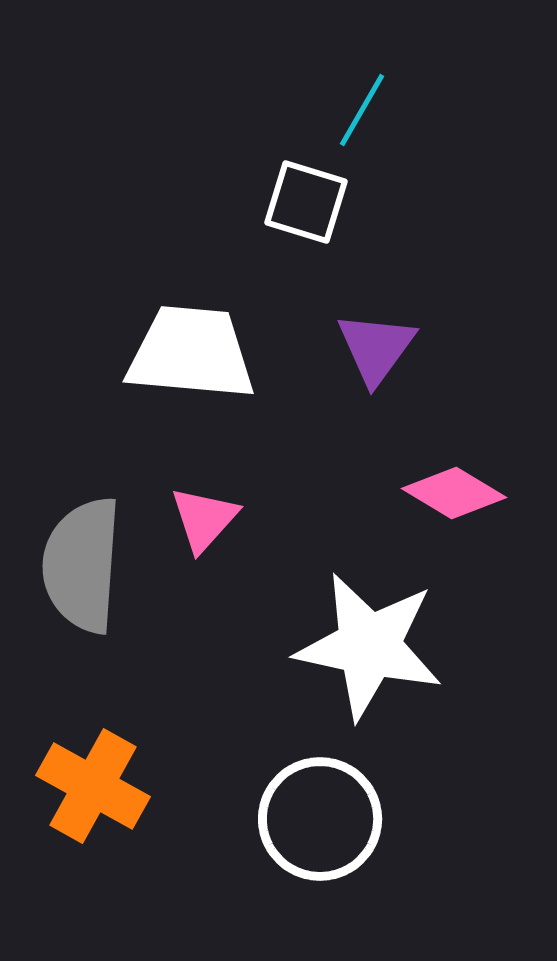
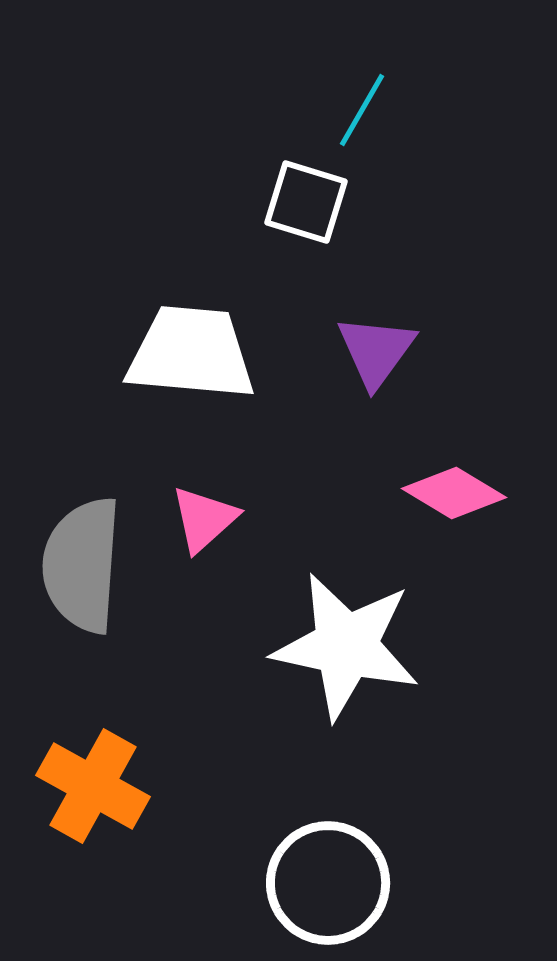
purple triangle: moved 3 px down
pink triangle: rotated 6 degrees clockwise
white star: moved 23 px left
white circle: moved 8 px right, 64 px down
